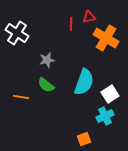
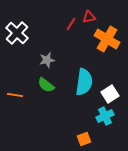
red line: rotated 32 degrees clockwise
white cross: rotated 10 degrees clockwise
orange cross: moved 1 px right, 1 px down
cyan semicircle: rotated 12 degrees counterclockwise
orange line: moved 6 px left, 2 px up
